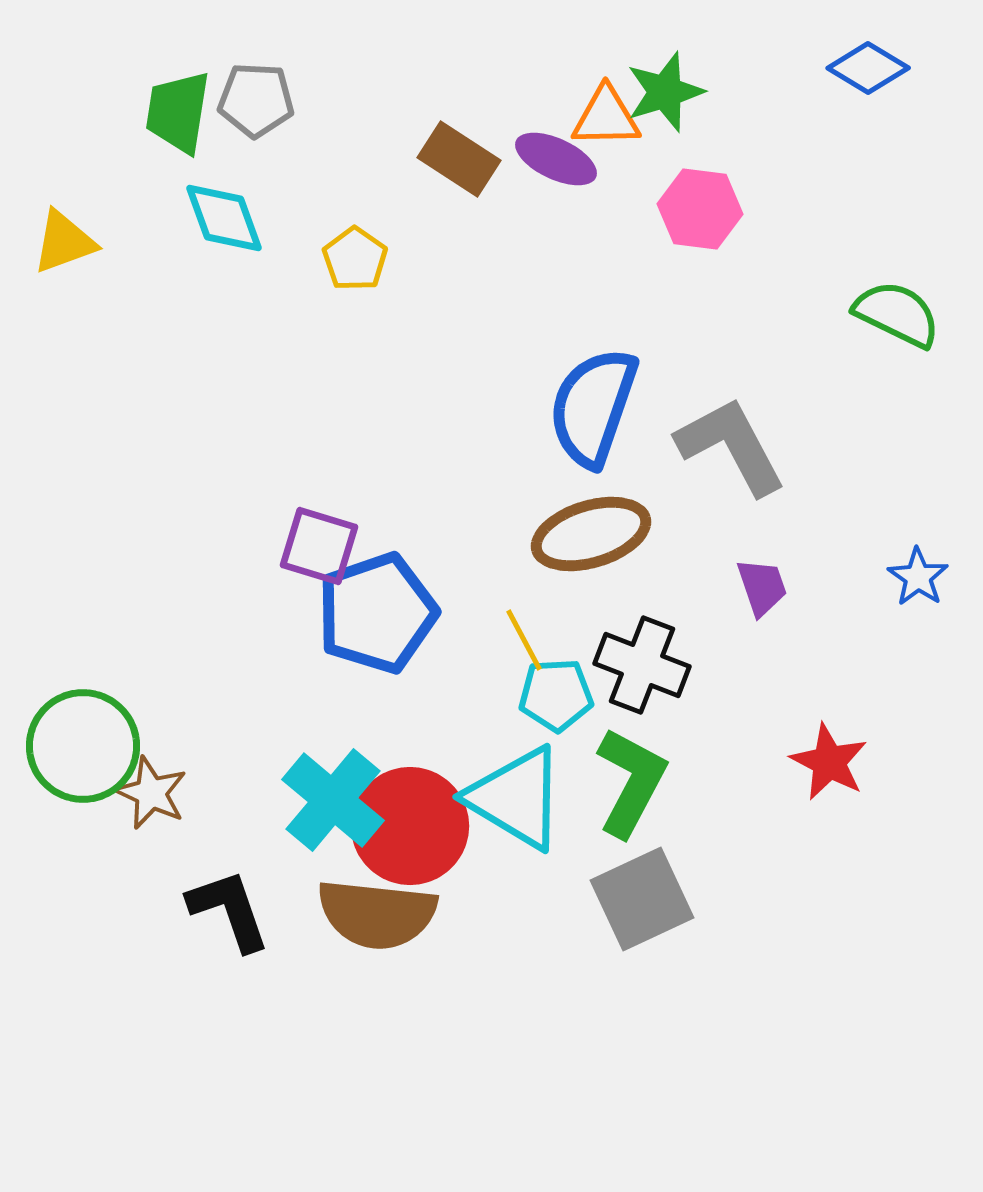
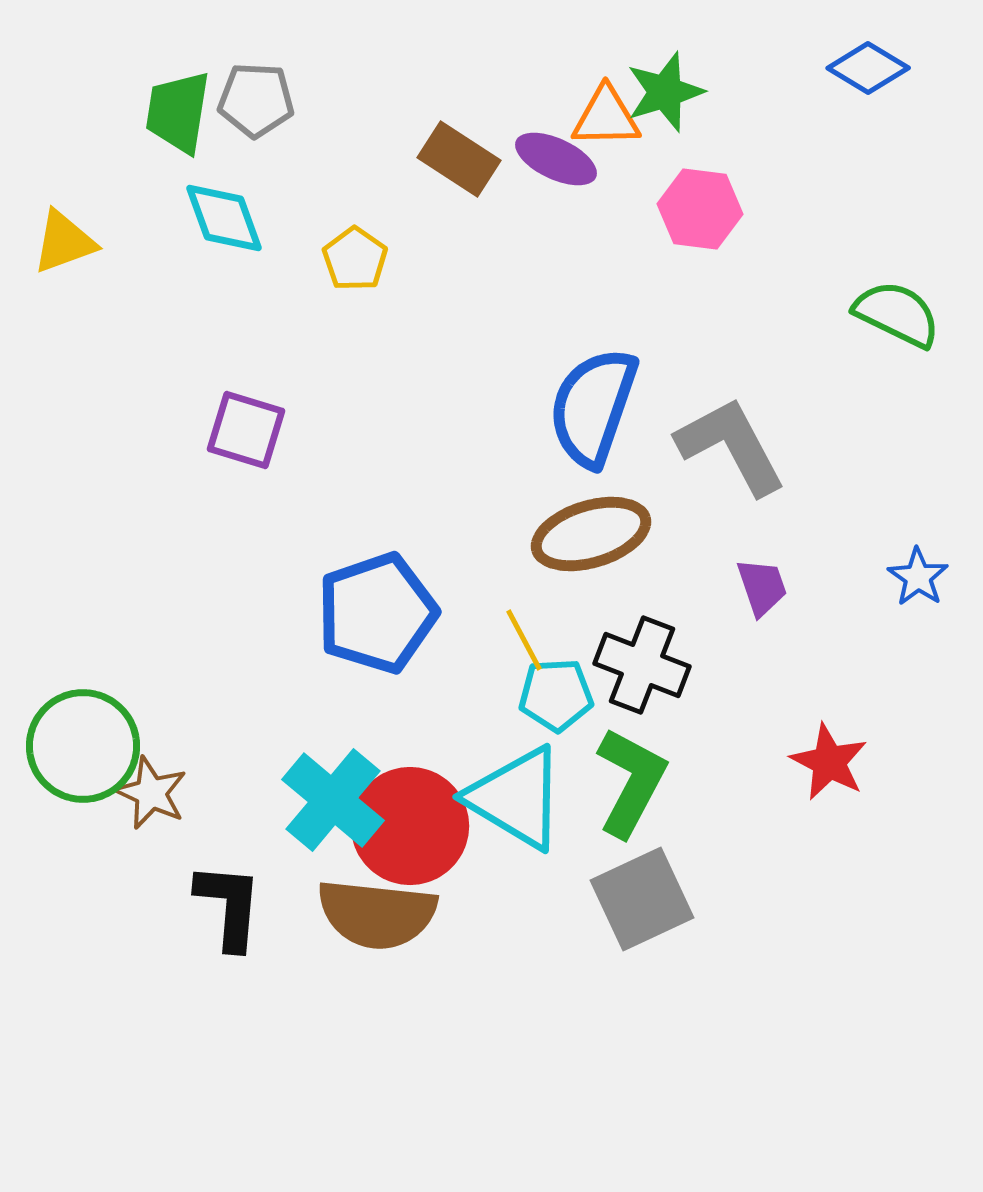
purple square: moved 73 px left, 116 px up
black L-shape: moved 4 px up; rotated 24 degrees clockwise
